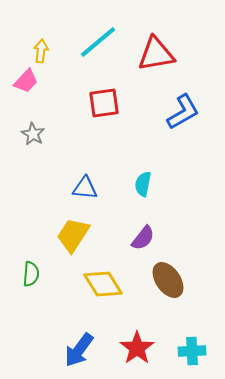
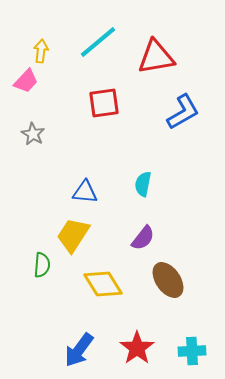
red triangle: moved 3 px down
blue triangle: moved 4 px down
green semicircle: moved 11 px right, 9 px up
